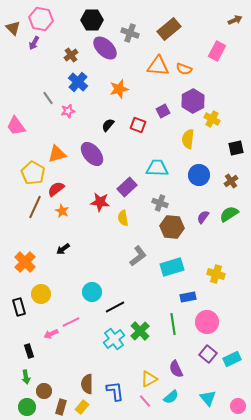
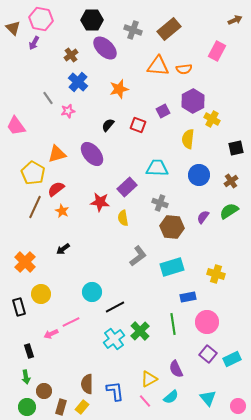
gray cross at (130, 33): moved 3 px right, 3 px up
orange semicircle at (184, 69): rotated 28 degrees counterclockwise
green semicircle at (229, 214): moved 3 px up
